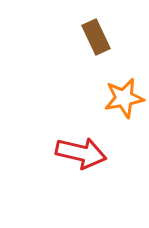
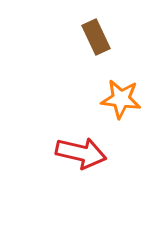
orange star: moved 3 px left, 1 px down; rotated 18 degrees clockwise
